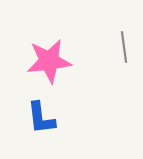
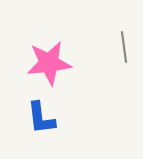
pink star: moved 2 px down
